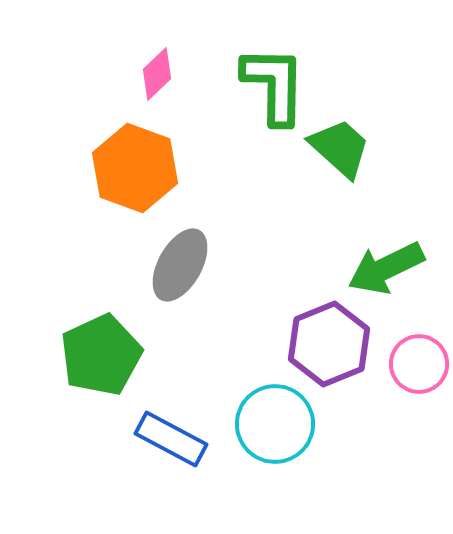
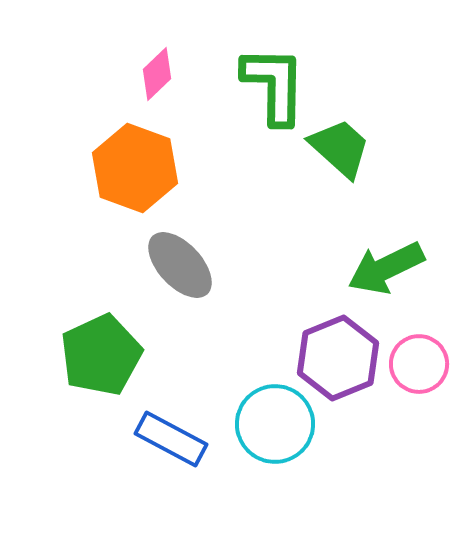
gray ellipse: rotated 72 degrees counterclockwise
purple hexagon: moved 9 px right, 14 px down
